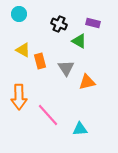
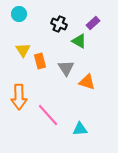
purple rectangle: rotated 56 degrees counterclockwise
yellow triangle: rotated 28 degrees clockwise
orange triangle: rotated 30 degrees clockwise
